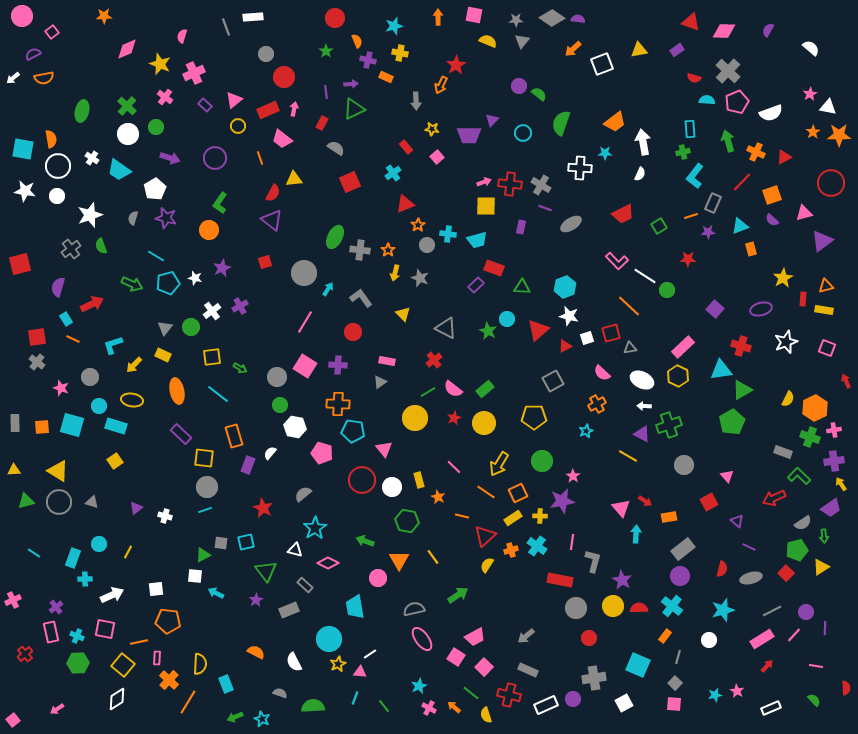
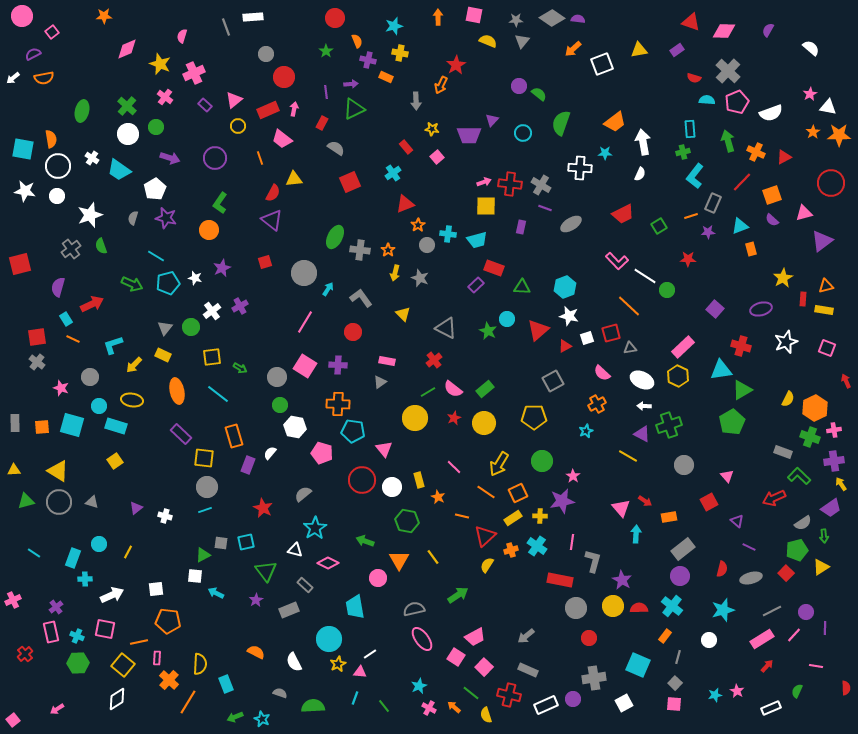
green semicircle at (814, 700): moved 17 px left, 9 px up; rotated 112 degrees counterclockwise
